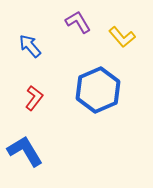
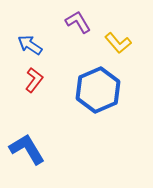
yellow L-shape: moved 4 px left, 6 px down
blue arrow: moved 1 px up; rotated 15 degrees counterclockwise
red L-shape: moved 18 px up
blue L-shape: moved 2 px right, 2 px up
